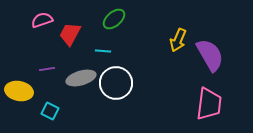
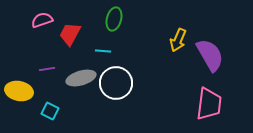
green ellipse: rotated 35 degrees counterclockwise
